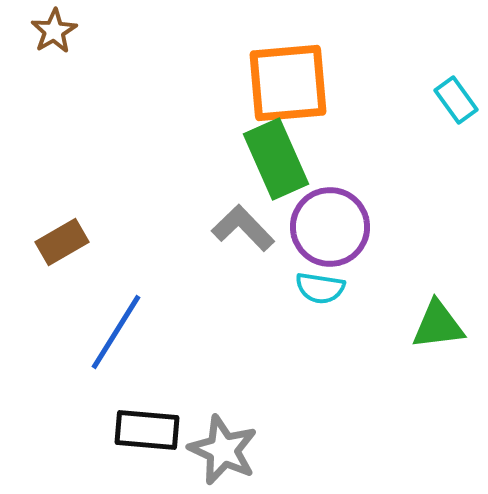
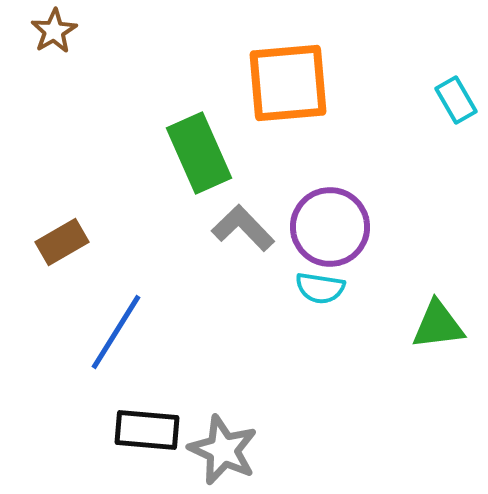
cyan rectangle: rotated 6 degrees clockwise
green rectangle: moved 77 px left, 6 px up
